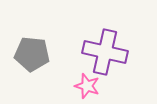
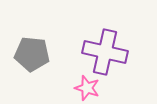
pink star: moved 2 px down
